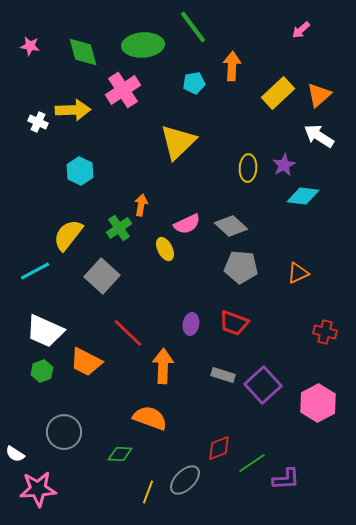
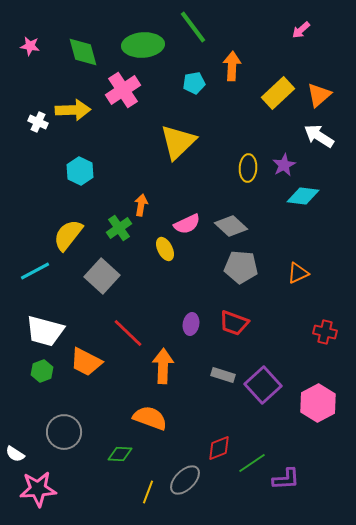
white trapezoid at (45, 331): rotated 9 degrees counterclockwise
